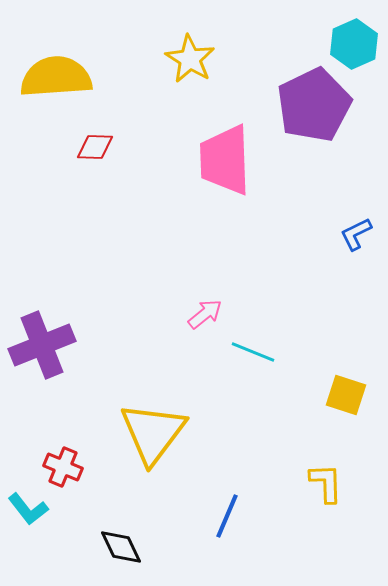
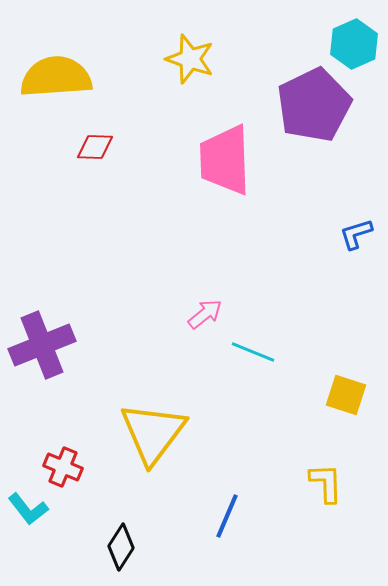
yellow star: rotated 12 degrees counterclockwise
blue L-shape: rotated 9 degrees clockwise
black diamond: rotated 57 degrees clockwise
